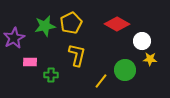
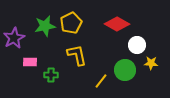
white circle: moved 5 px left, 4 px down
yellow L-shape: rotated 25 degrees counterclockwise
yellow star: moved 1 px right, 4 px down
